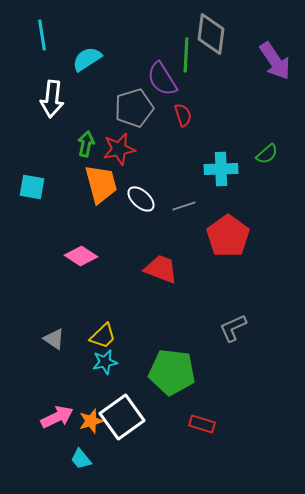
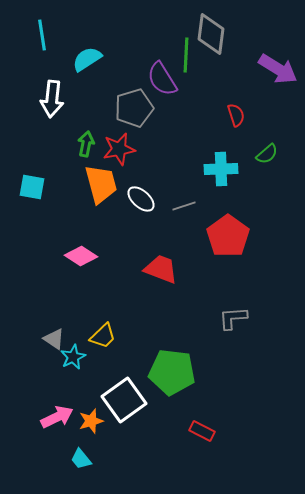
purple arrow: moved 3 px right, 8 px down; rotated 24 degrees counterclockwise
red semicircle: moved 53 px right
gray L-shape: moved 10 px up; rotated 20 degrees clockwise
cyan star: moved 32 px left, 5 px up; rotated 15 degrees counterclockwise
white square: moved 2 px right, 17 px up
red rectangle: moved 7 px down; rotated 10 degrees clockwise
